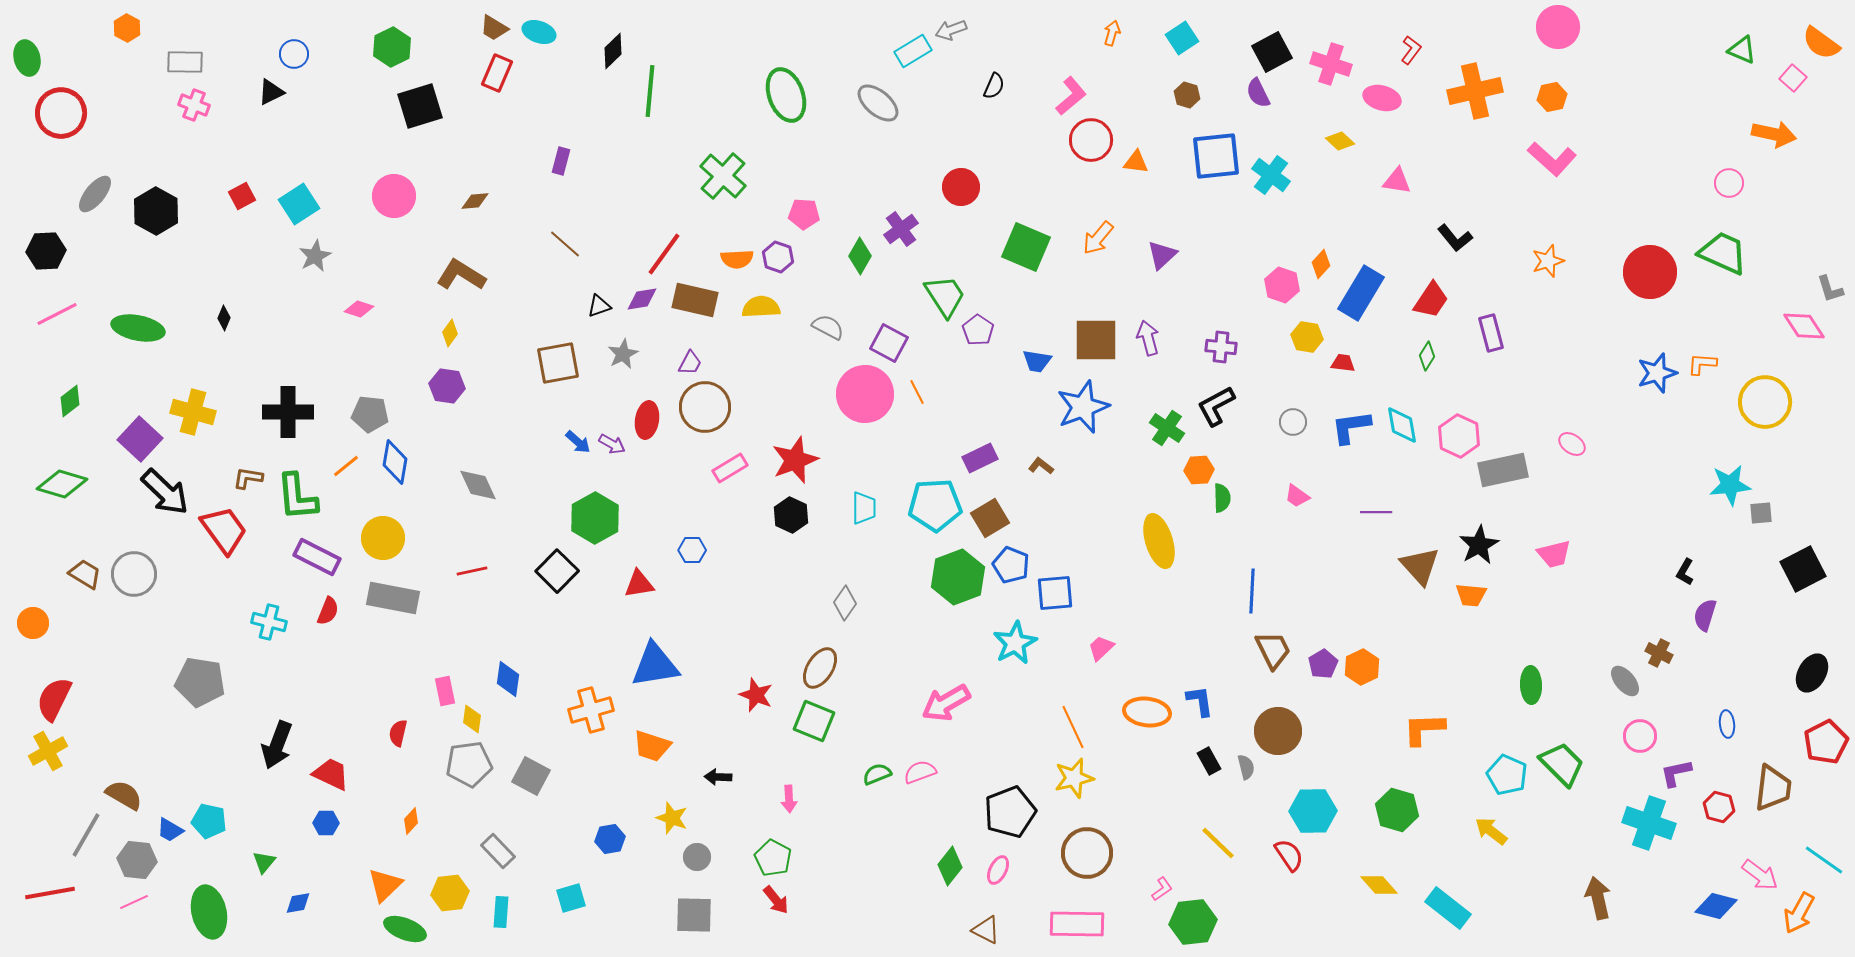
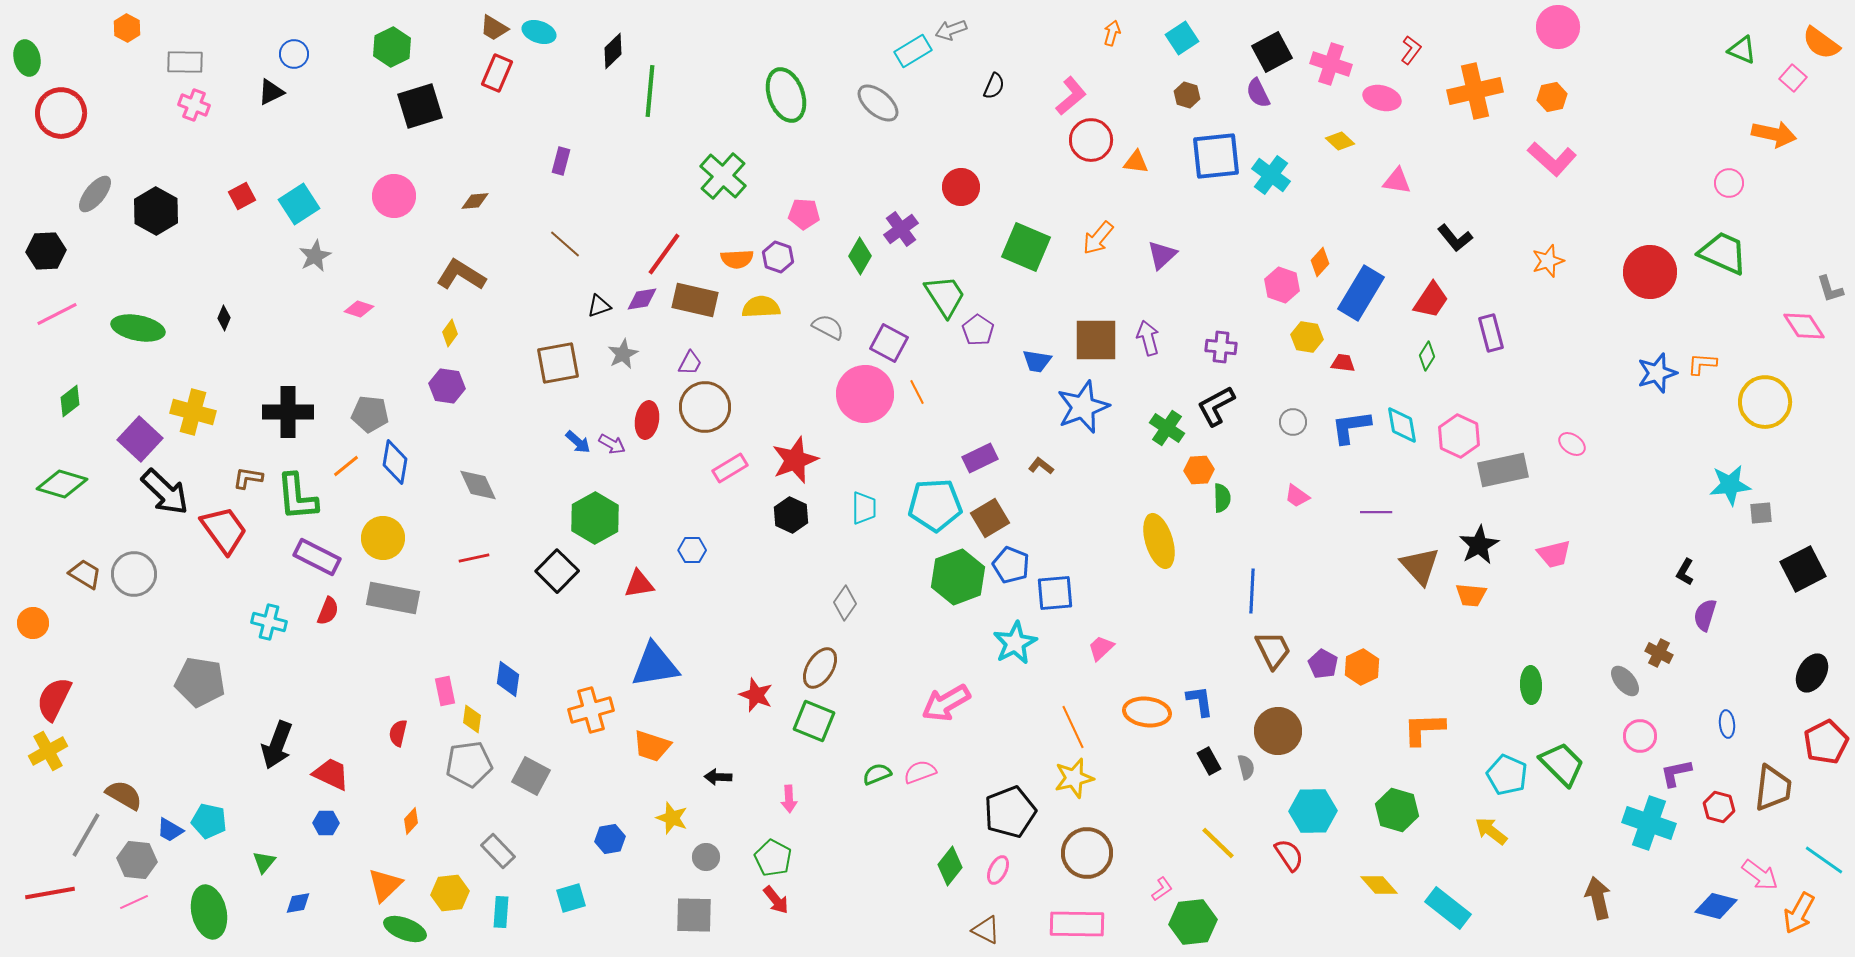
orange diamond at (1321, 264): moved 1 px left, 2 px up
red line at (472, 571): moved 2 px right, 13 px up
purple pentagon at (1323, 664): rotated 12 degrees counterclockwise
gray circle at (697, 857): moved 9 px right
